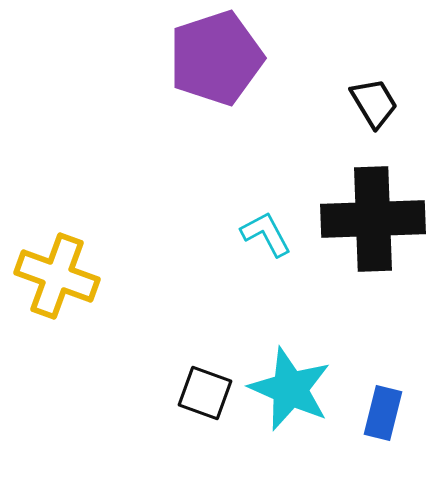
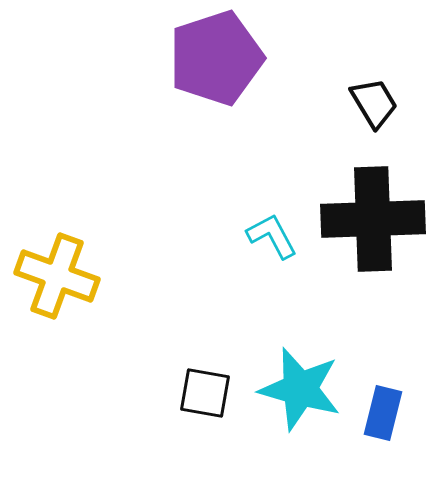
cyan L-shape: moved 6 px right, 2 px down
cyan star: moved 10 px right; rotated 8 degrees counterclockwise
black square: rotated 10 degrees counterclockwise
